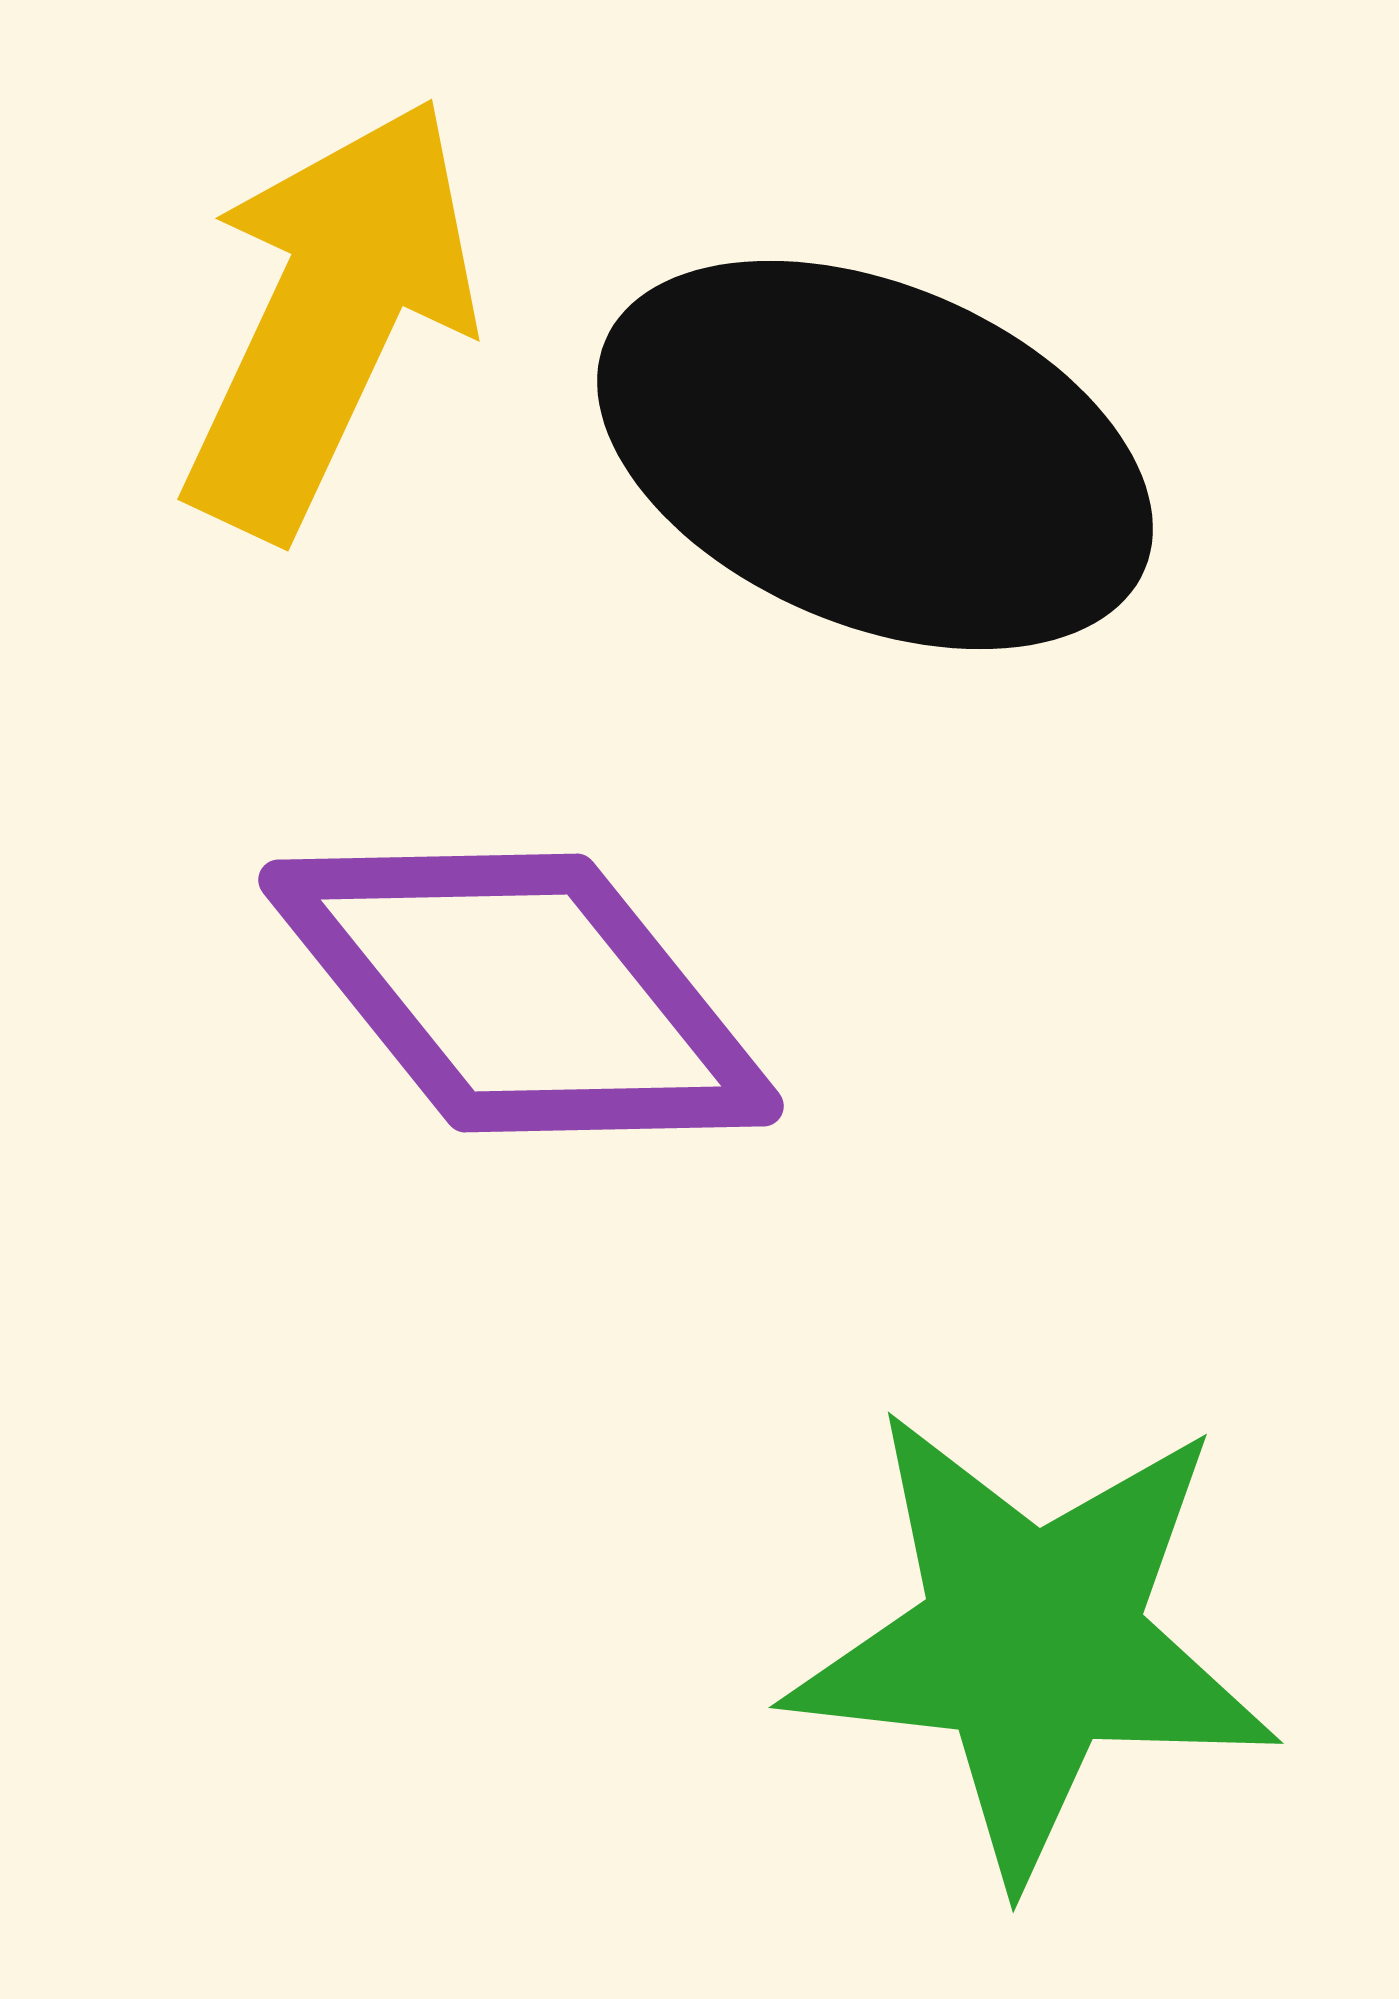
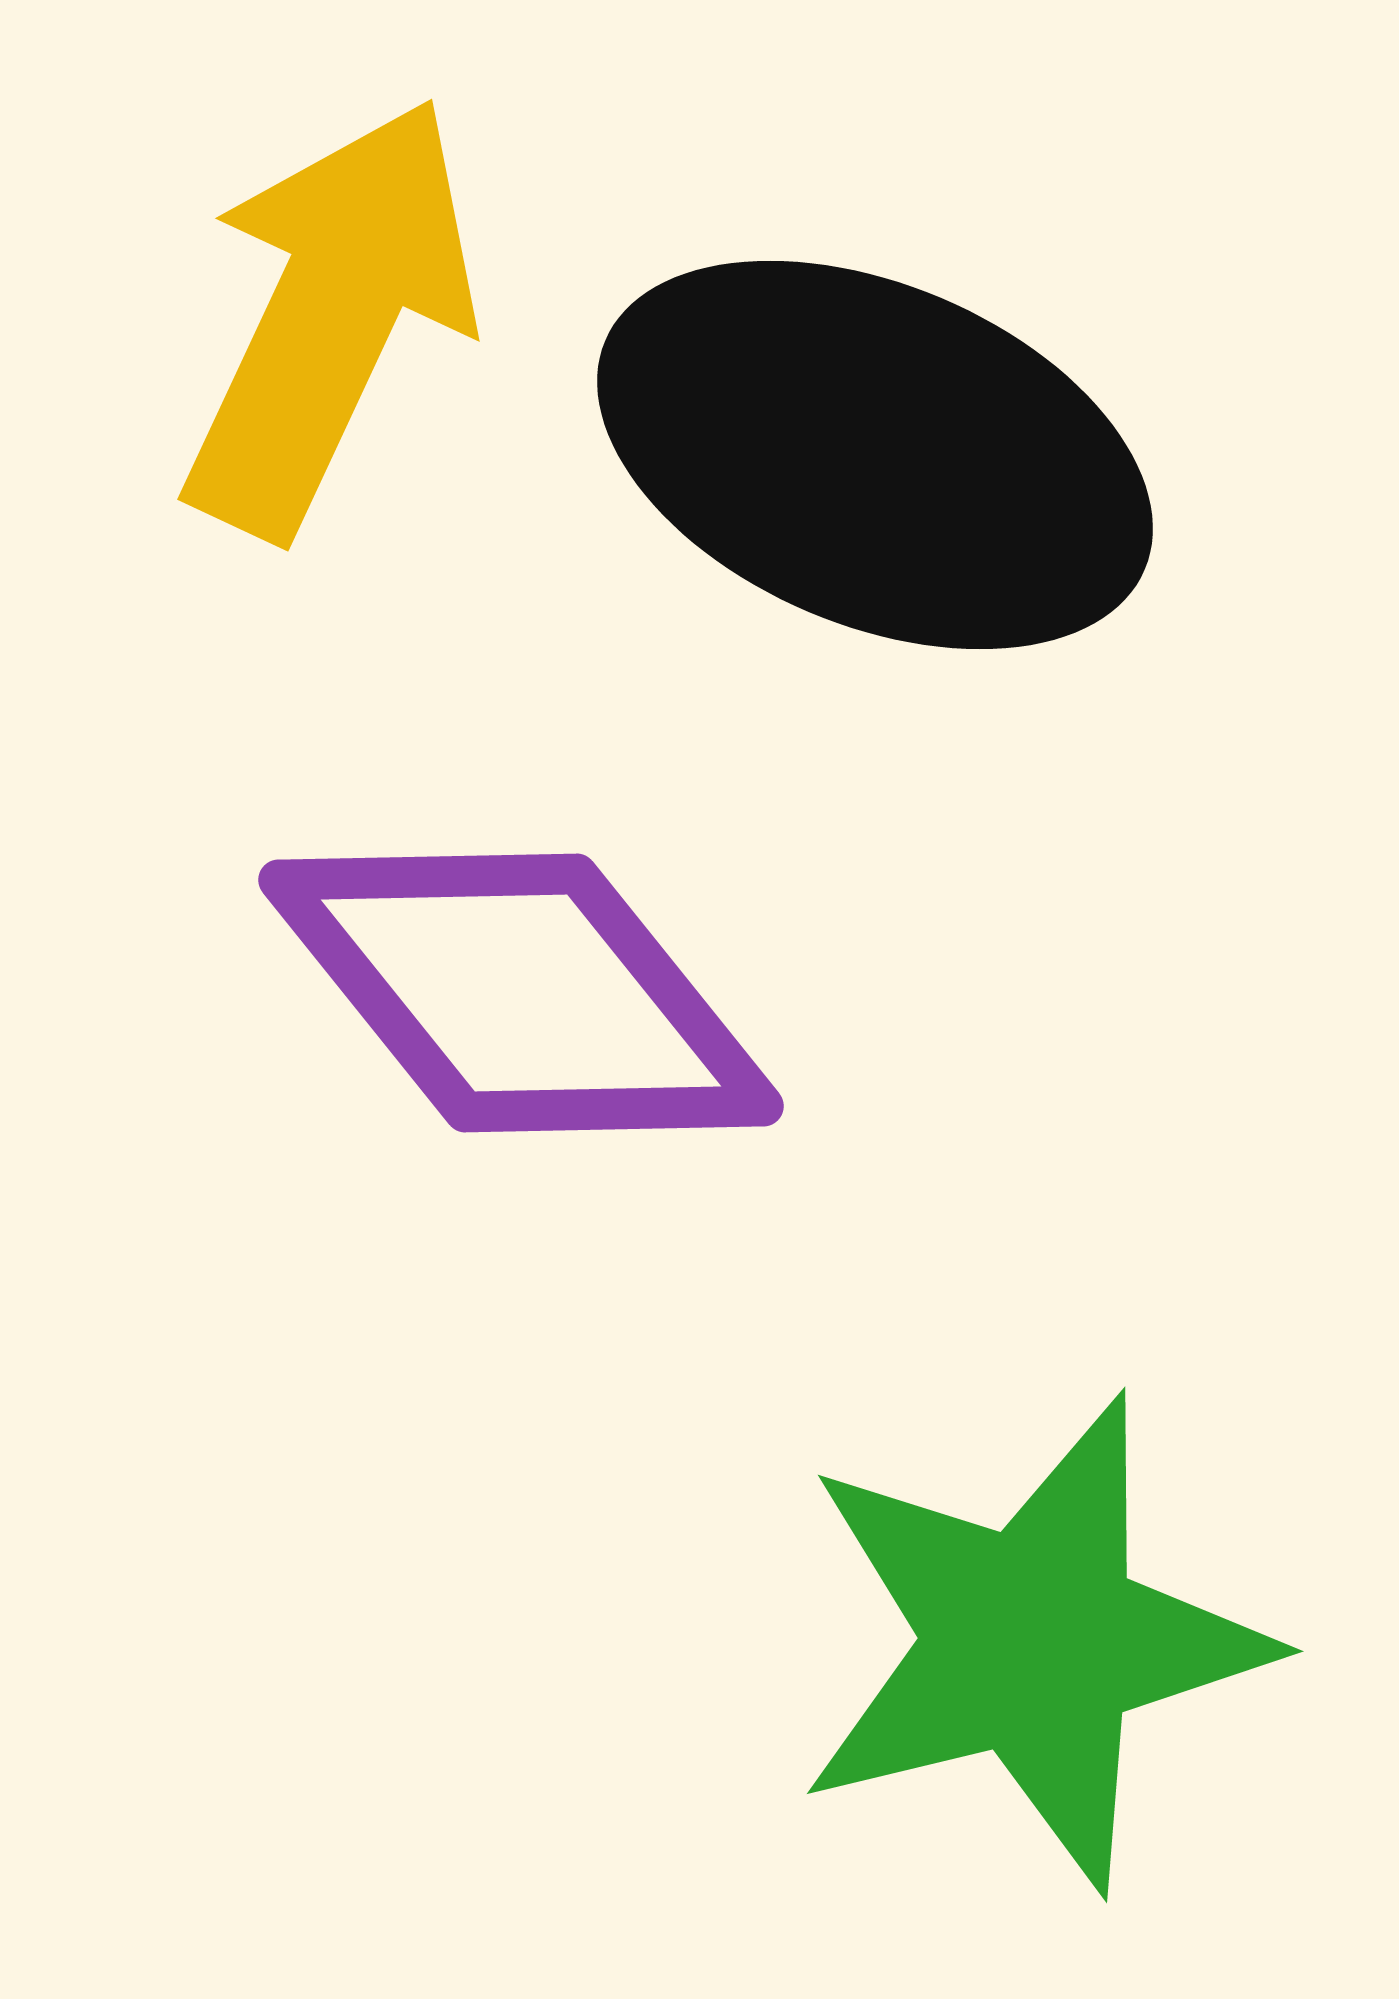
green star: rotated 20 degrees counterclockwise
